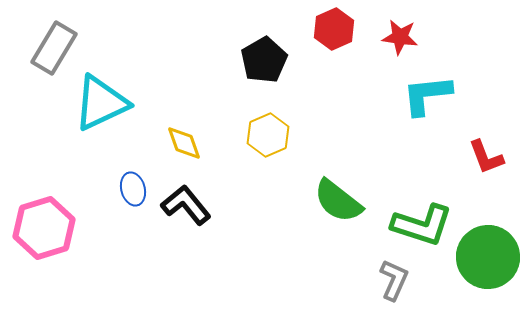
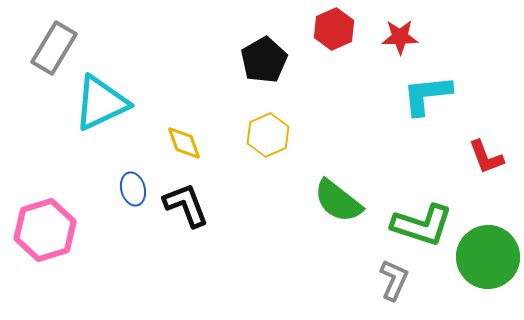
red star: rotated 9 degrees counterclockwise
black L-shape: rotated 18 degrees clockwise
pink hexagon: moved 1 px right, 2 px down
